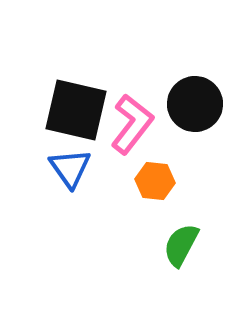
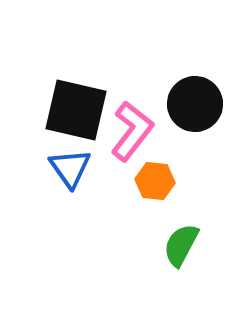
pink L-shape: moved 7 px down
